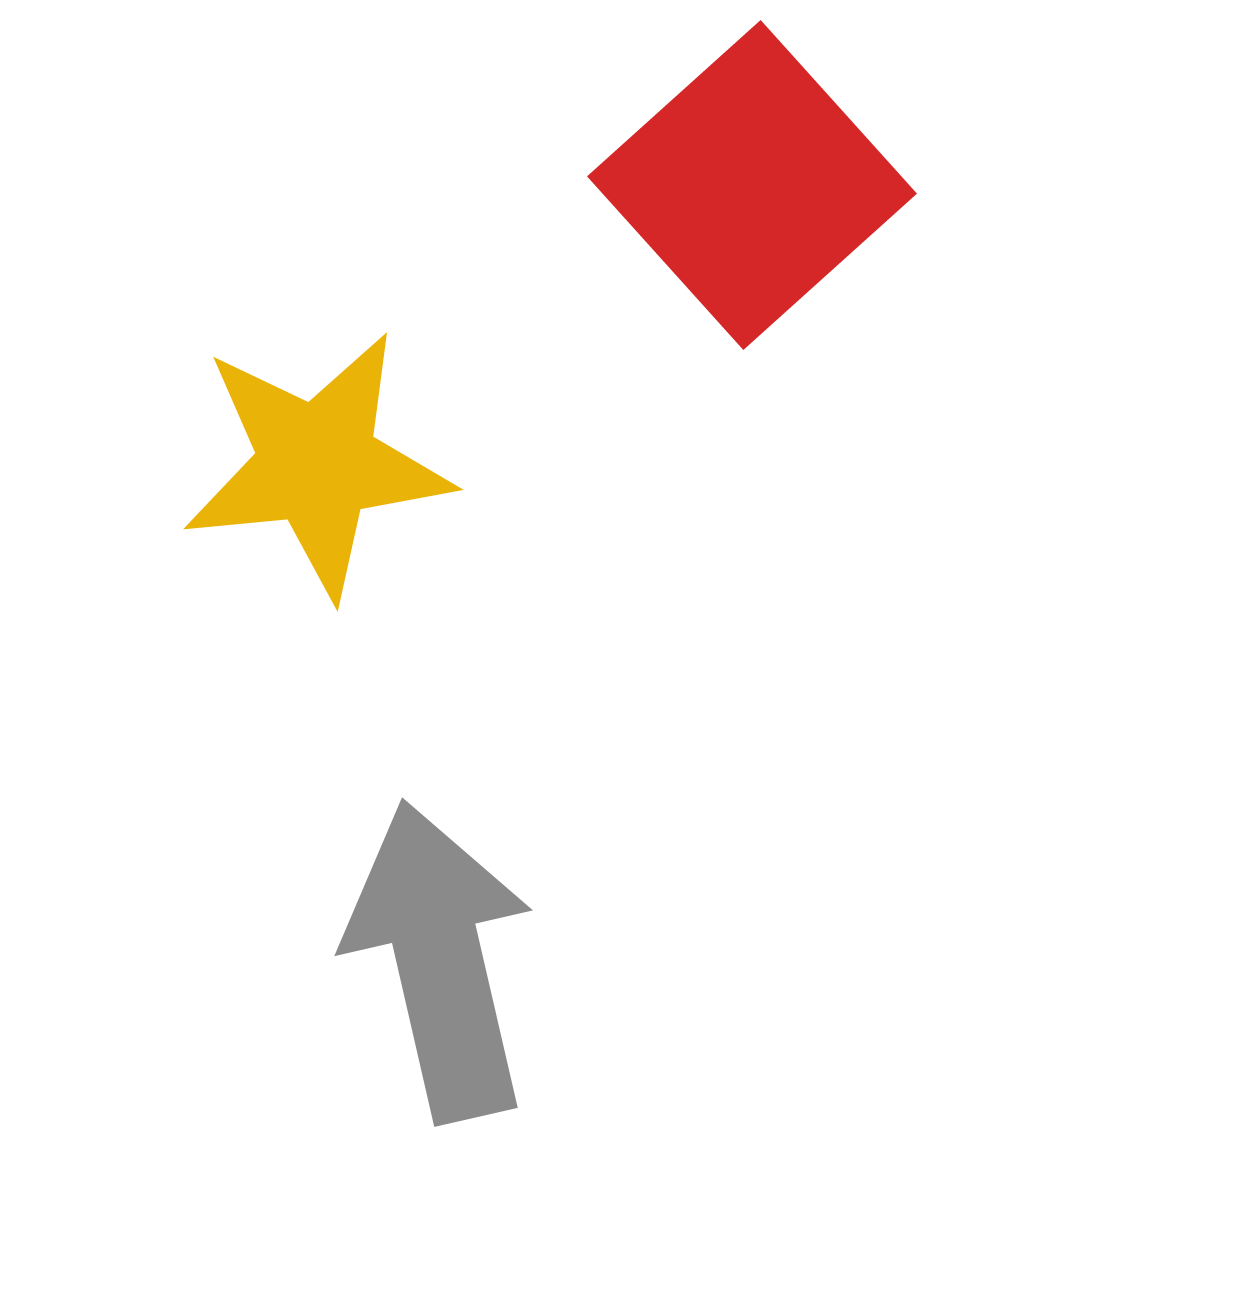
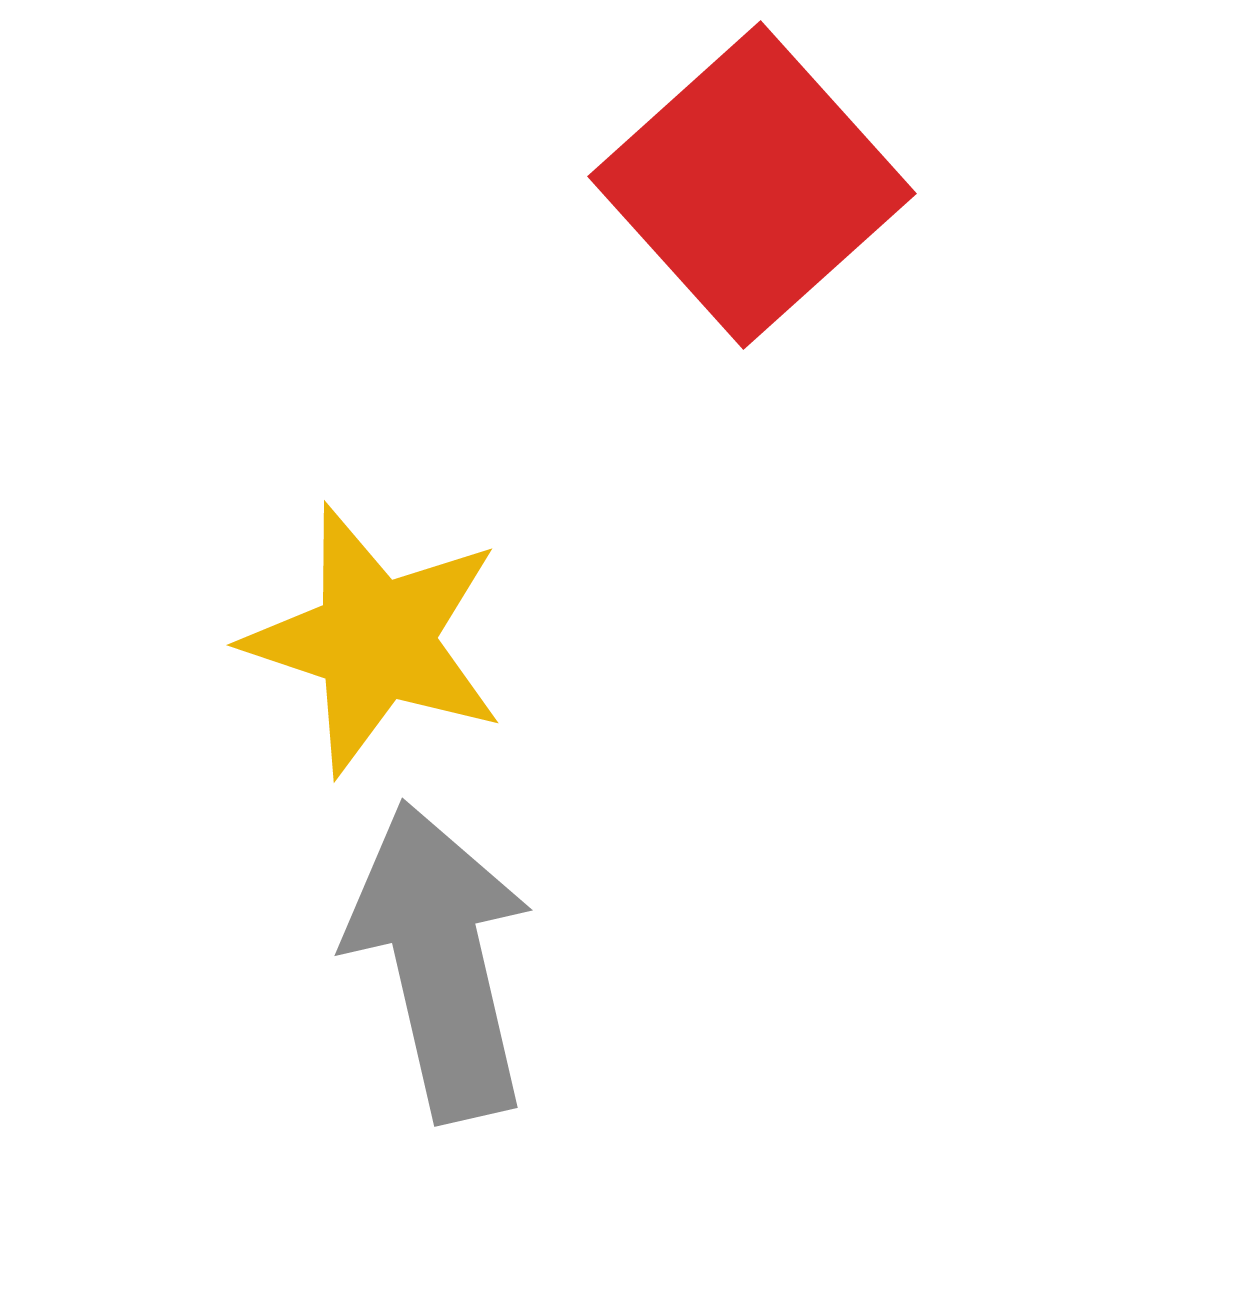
yellow star: moved 58 px right, 176 px down; rotated 24 degrees clockwise
